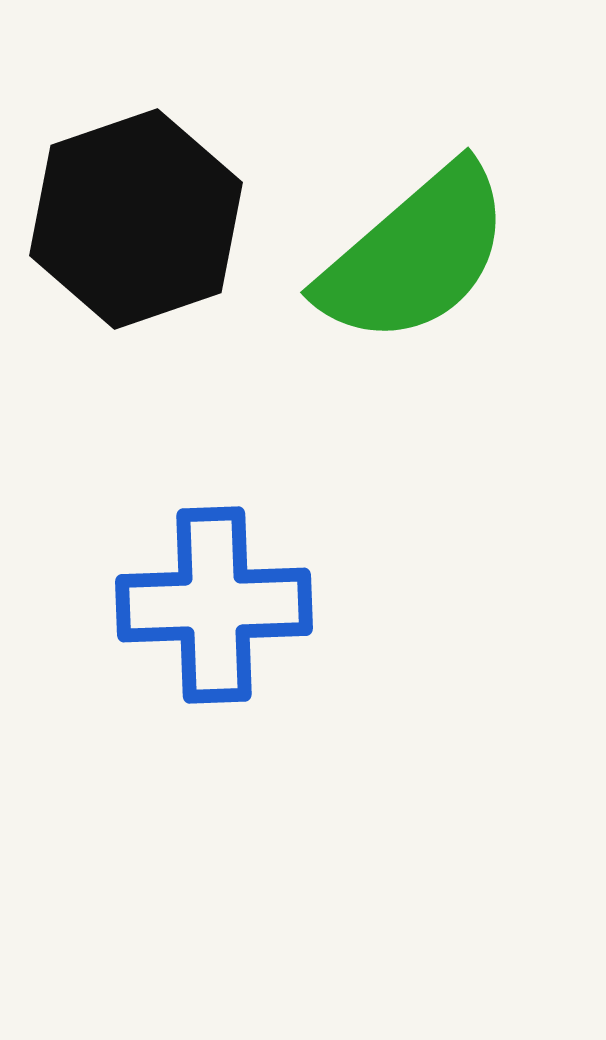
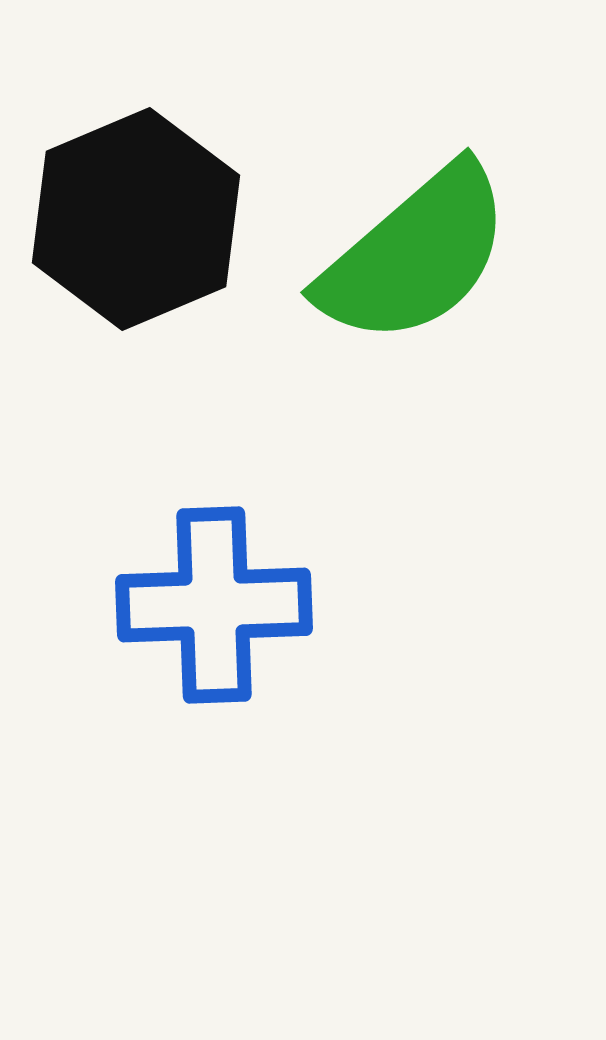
black hexagon: rotated 4 degrees counterclockwise
